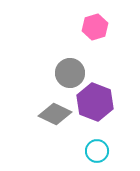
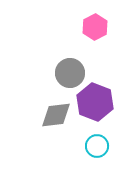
pink hexagon: rotated 10 degrees counterclockwise
gray diamond: moved 1 px right, 1 px down; rotated 32 degrees counterclockwise
cyan circle: moved 5 px up
